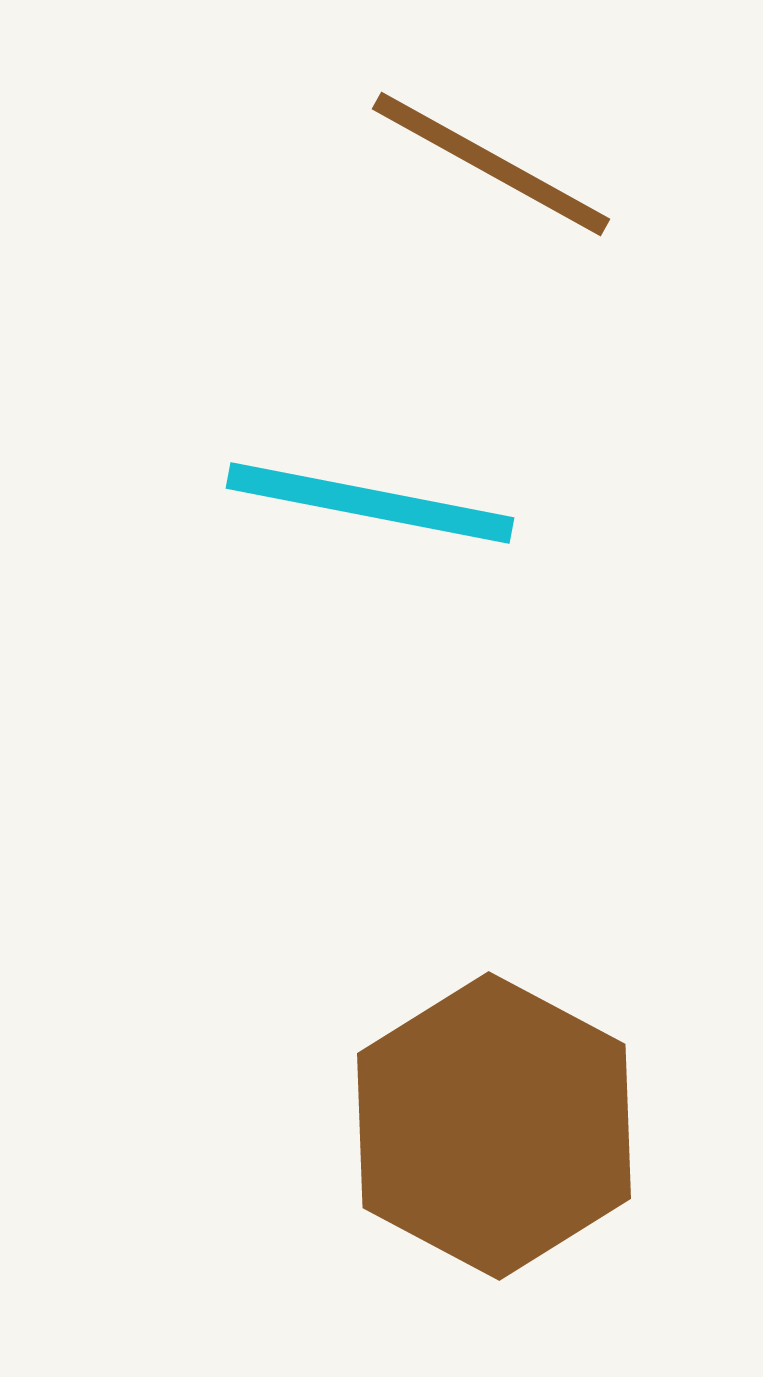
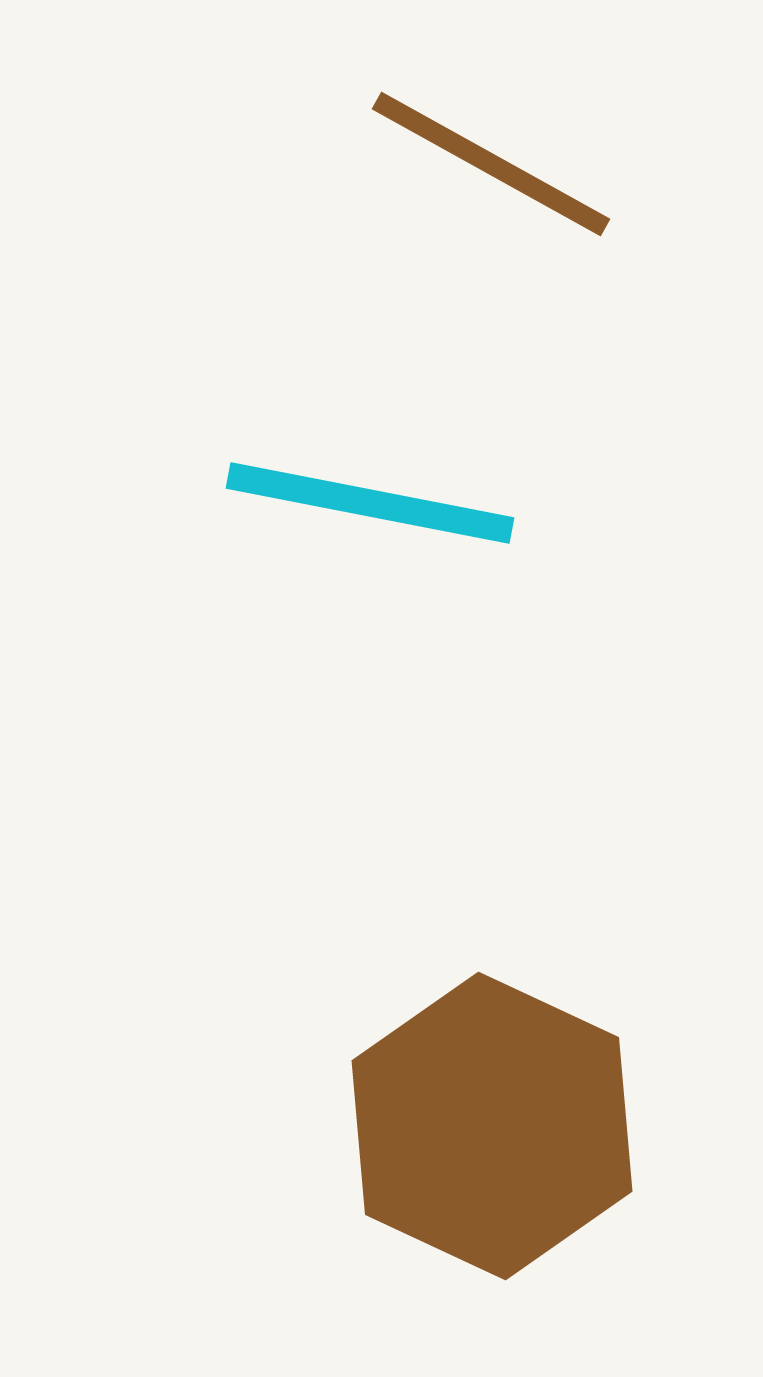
brown hexagon: moved 2 px left; rotated 3 degrees counterclockwise
